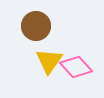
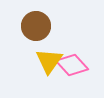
pink diamond: moved 4 px left, 2 px up
